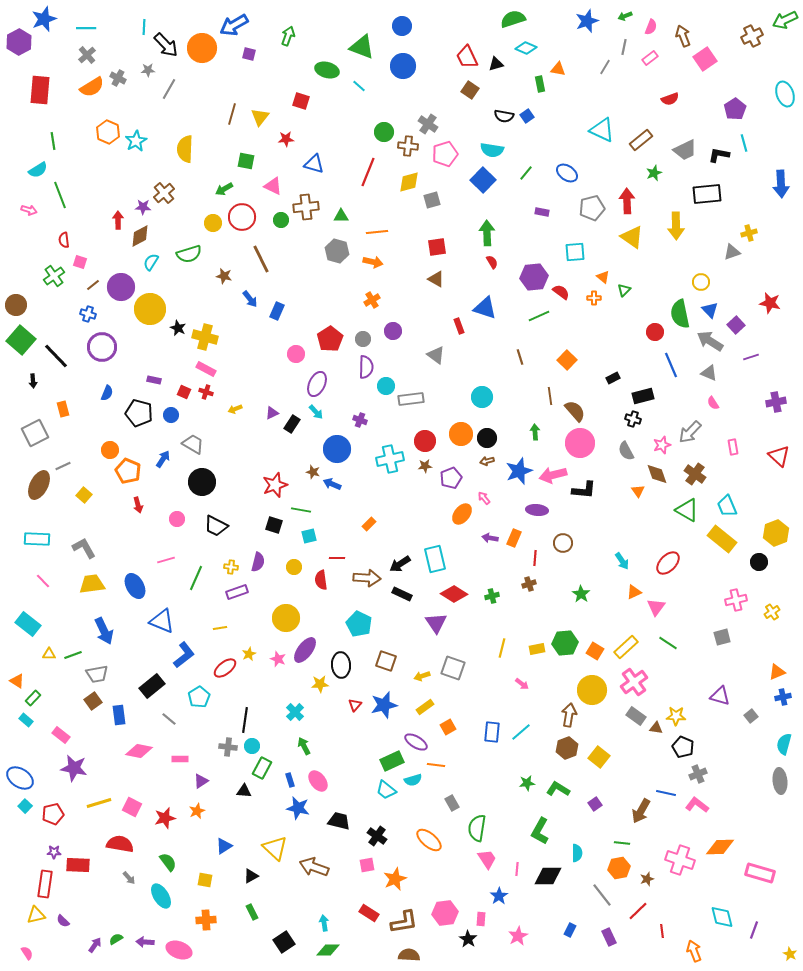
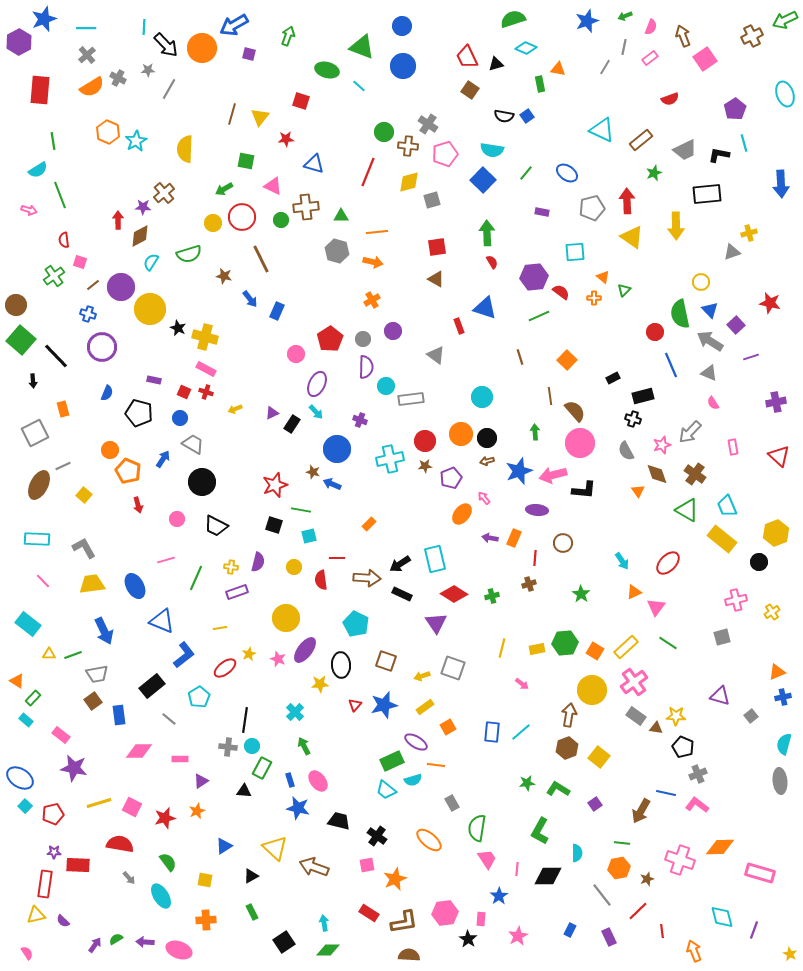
blue circle at (171, 415): moved 9 px right, 3 px down
cyan pentagon at (359, 624): moved 3 px left
pink diamond at (139, 751): rotated 12 degrees counterclockwise
